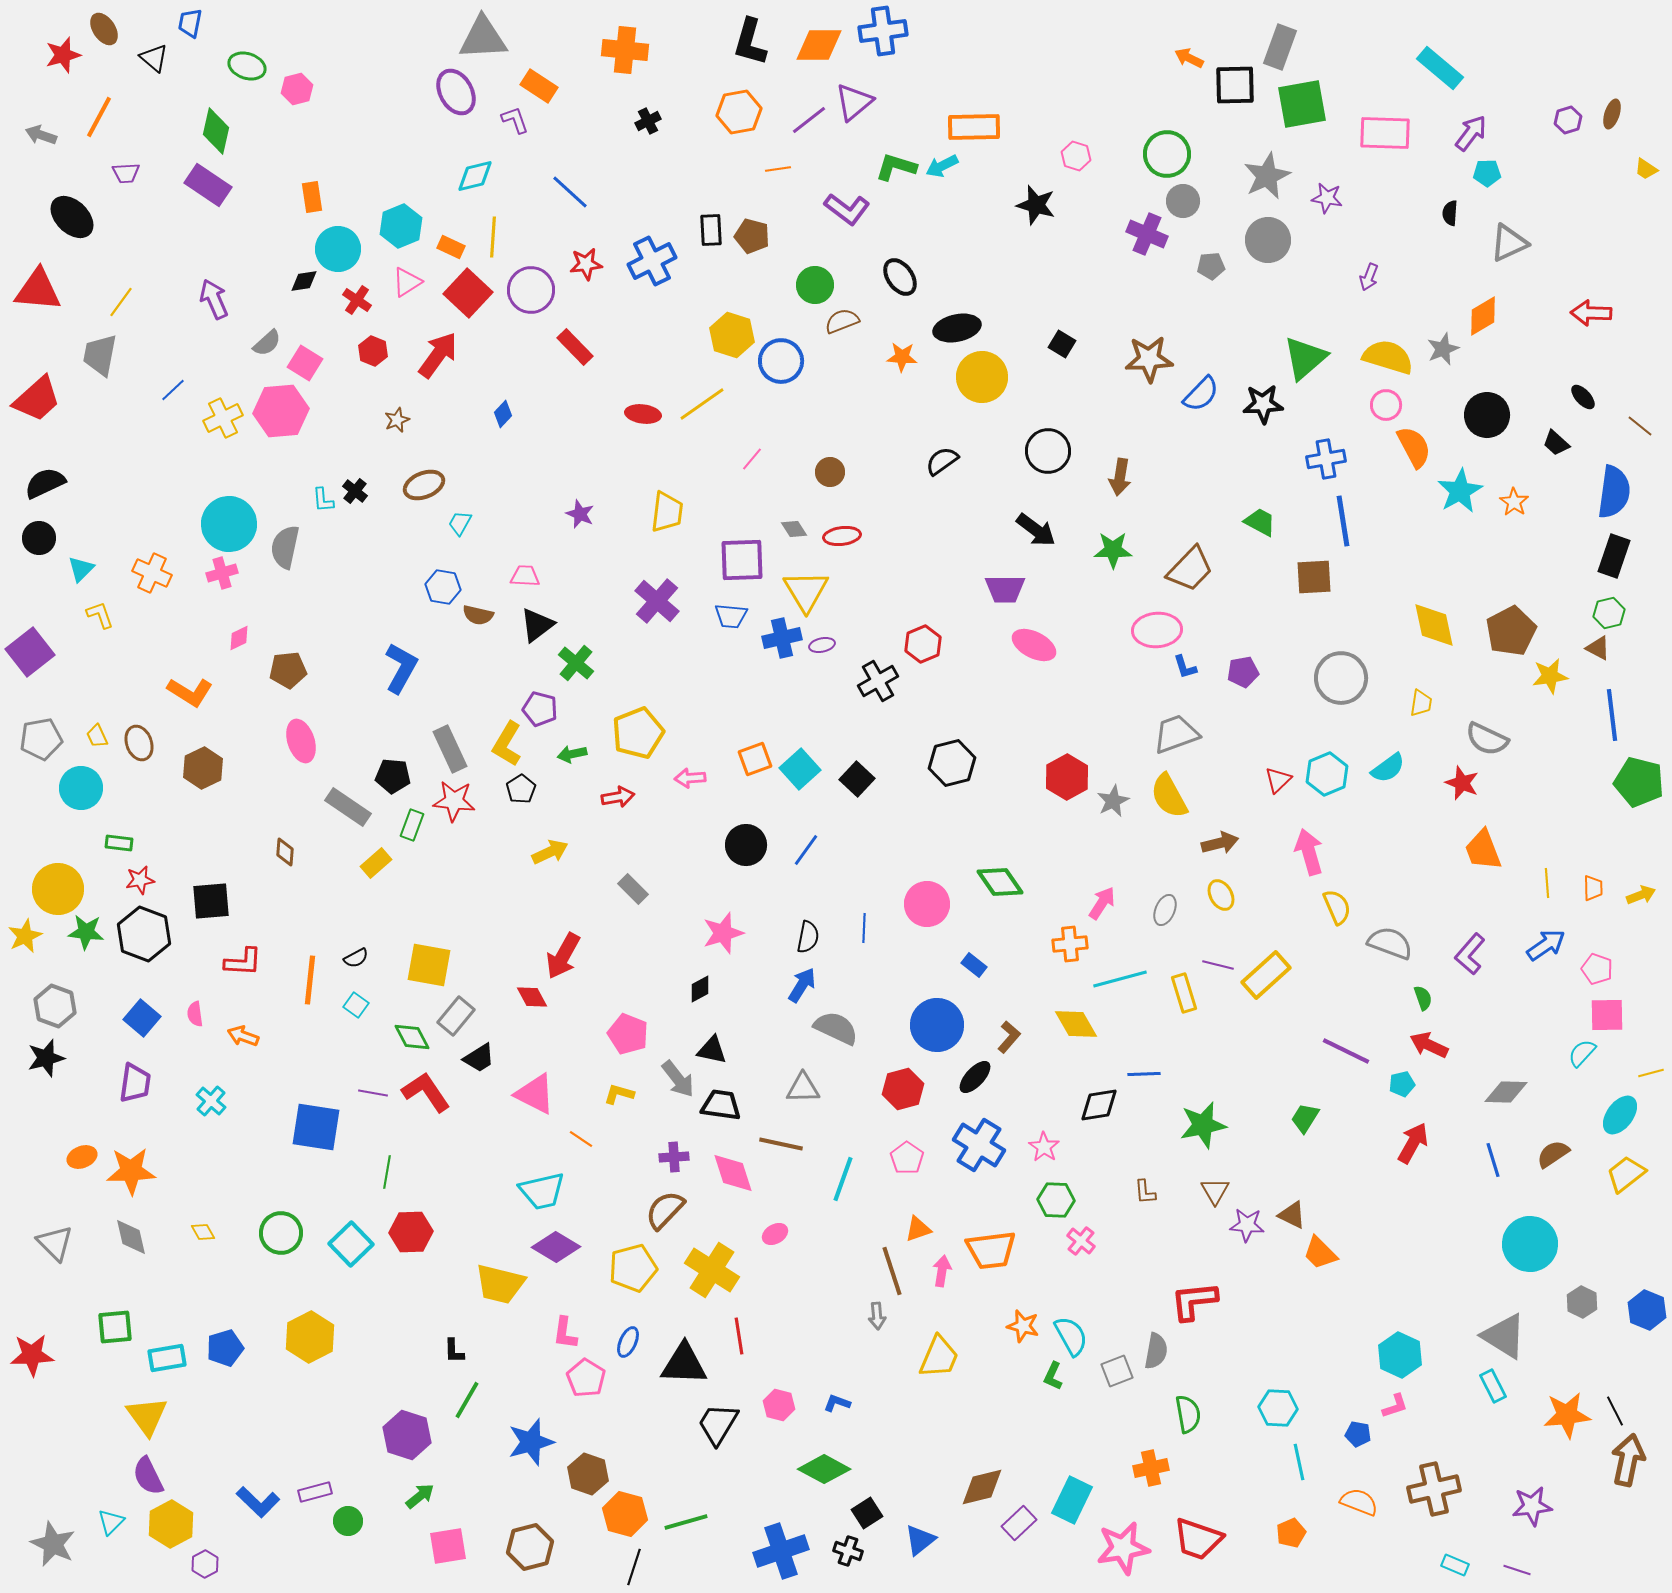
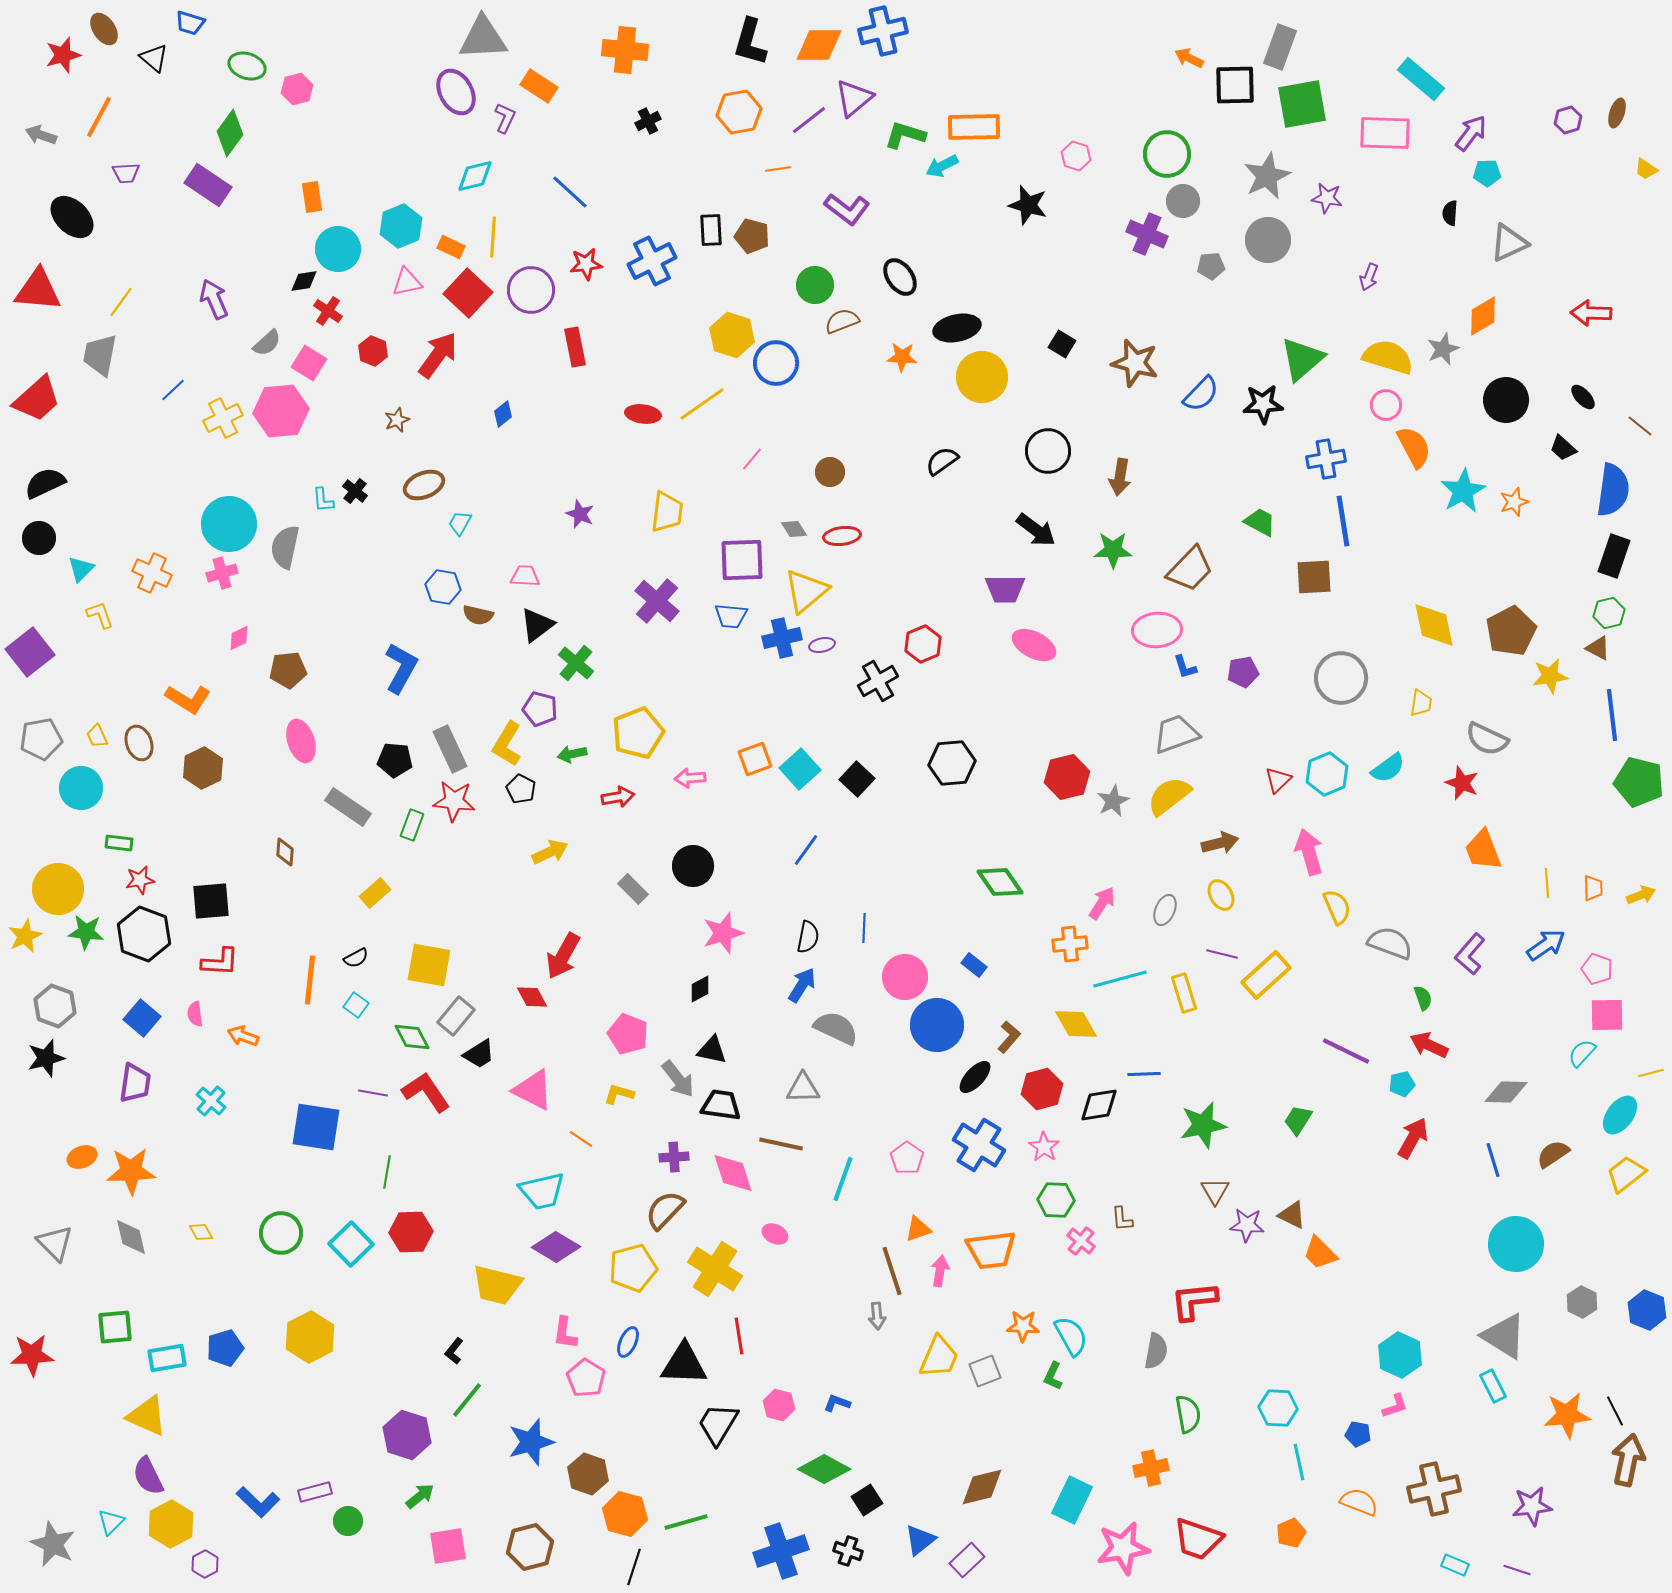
blue trapezoid at (190, 23): rotated 84 degrees counterclockwise
blue cross at (883, 31): rotated 6 degrees counterclockwise
cyan rectangle at (1440, 68): moved 19 px left, 11 px down
purple triangle at (854, 102): moved 4 px up
brown ellipse at (1612, 114): moved 5 px right, 1 px up
purple L-shape at (515, 120): moved 10 px left, 2 px up; rotated 44 degrees clockwise
green diamond at (216, 131): moved 14 px right, 2 px down; rotated 24 degrees clockwise
green L-shape at (896, 167): moved 9 px right, 32 px up
black star at (1036, 205): moved 8 px left
pink triangle at (407, 282): rotated 20 degrees clockwise
red cross at (357, 300): moved 29 px left, 11 px down
red rectangle at (575, 347): rotated 33 degrees clockwise
green triangle at (1305, 358): moved 3 px left, 1 px down
brown star at (1149, 359): moved 14 px left, 4 px down; rotated 18 degrees clockwise
blue circle at (781, 361): moved 5 px left, 2 px down
pink square at (305, 363): moved 4 px right
blue diamond at (503, 414): rotated 8 degrees clockwise
black circle at (1487, 415): moved 19 px right, 15 px up
black trapezoid at (1556, 443): moved 7 px right, 5 px down
cyan star at (1460, 491): moved 3 px right
blue semicircle at (1614, 492): moved 1 px left, 2 px up
orange star at (1514, 502): rotated 20 degrees clockwise
yellow triangle at (806, 591): rotated 21 degrees clockwise
orange L-shape at (190, 692): moved 2 px left, 7 px down
black hexagon at (952, 763): rotated 9 degrees clockwise
black pentagon at (393, 776): moved 2 px right, 16 px up
red hexagon at (1067, 777): rotated 15 degrees clockwise
black pentagon at (521, 789): rotated 12 degrees counterclockwise
yellow semicircle at (1169, 796): rotated 81 degrees clockwise
black circle at (746, 845): moved 53 px left, 21 px down
yellow rectangle at (376, 863): moved 1 px left, 30 px down
pink circle at (927, 904): moved 22 px left, 73 px down
red L-shape at (243, 962): moved 23 px left
purple line at (1218, 965): moved 4 px right, 11 px up
black trapezoid at (479, 1058): moved 4 px up
red hexagon at (903, 1089): moved 139 px right
pink triangle at (535, 1094): moved 2 px left, 4 px up
green trapezoid at (1305, 1118): moved 7 px left, 2 px down
red arrow at (1413, 1143): moved 5 px up
brown L-shape at (1145, 1192): moved 23 px left, 27 px down
yellow diamond at (203, 1232): moved 2 px left
pink ellipse at (775, 1234): rotated 55 degrees clockwise
cyan circle at (1530, 1244): moved 14 px left
yellow cross at (712, 1270): moved 3 px right, 1 px up
pink arrow at (942, 1271): moved 2 px left
yellow trapezoid at (500, 1284): moved 3 px left, 1 px down
orange star at (1023, 1326): rotated 12 degrees counterclockwise
black L-shape at (454, 1351): rotated 40 degrees clockwise
gray square at (1117, 1371): moved 132 px left
green line at (467, 1400): rotated 9 degrees clockwise
yellow triangle at (147, 1416): rotated 30 degrees counterclockwise
black square at (867, 1513): moved 13 px up
purple rectangle at (1019, 1523): moved 52 px left, 37 px down
